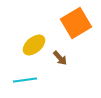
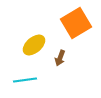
brown arrow: rotated 63 degrees clockwise
